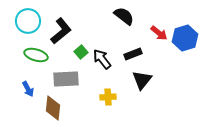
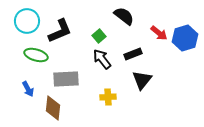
cyan circle: moved 1 px left
black L-shape: moved 1 px left; rotated 16 degrees clockwise
green square: moved 18 px right, 16 px up
